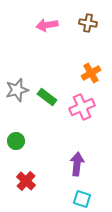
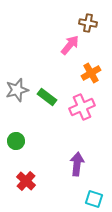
pink arrow: moved 23 px right, 20 px down; rotated 140 degrees clockwise
cyan square: moved 12 px right
